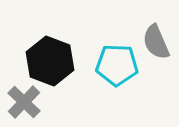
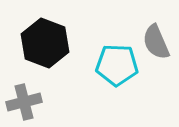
black hexagon: moved 5 px left, 18 px up
gray cross: rotated 32 degrees clockwise
